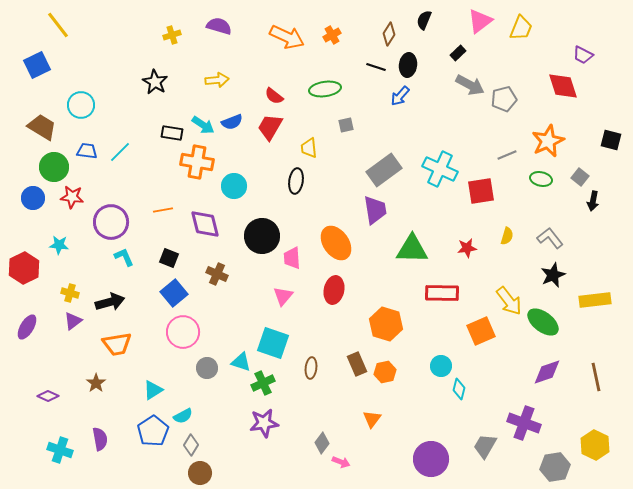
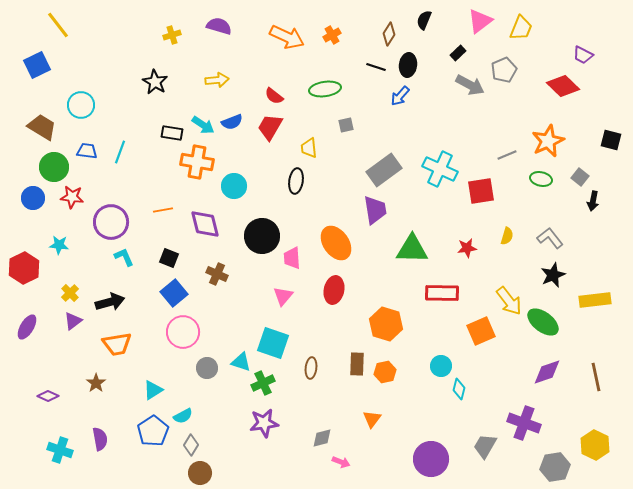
red diamond at (563, 86): rotated 28 degrees counterclockwise
gray pentagon at (504, 99): moved 29 px up; rotated 10 degrees counterclockwise
cyan line at (120, 152): rotated 25 degrees counterclockwise
yellow cross at (70, 293): rotated 30 degrees clockwise
brown rectangle at (357, 364): rotated 25 degrees clockwise
gray diamond at (322, 443): moved 5 px up; rotated 40 degrees clockwise
